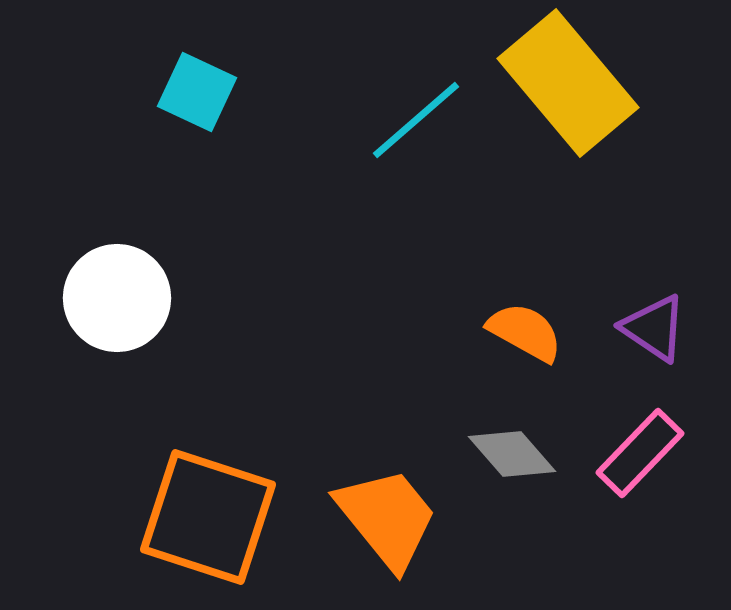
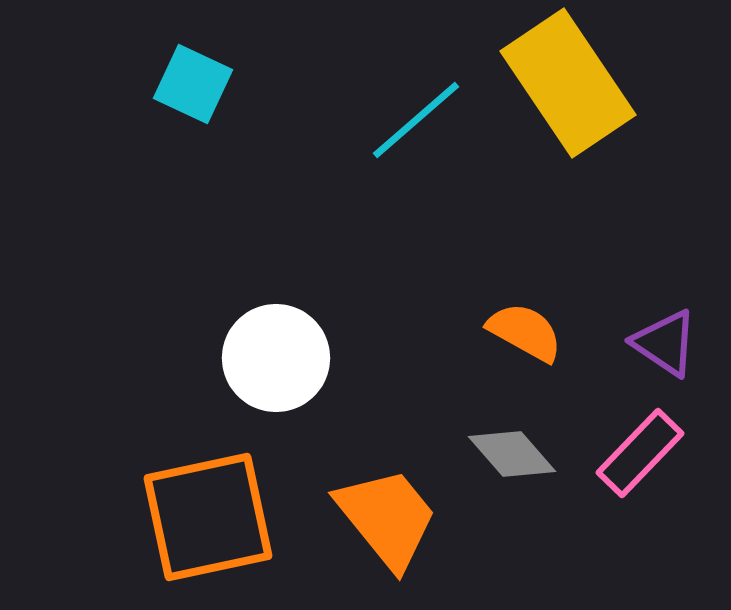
yellow rectangle: rotated 6 degrees clockwise
cyan square: moved 4 px left, 8 px up
white circle: moved 159 px right, 60 px down
purple triangle: moved 11 px right, 15 px down
orange square: rotated 30 degrees counterclockwise
